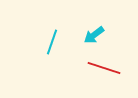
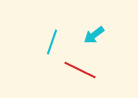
red line: moved 24 px left, 2 px down; rotated 8 degrees clockwise
